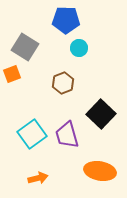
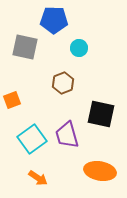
blue pentagon: moved 12 px left
gray square: rotated 20 degrees counterclockwise
orange square: moved 26 px down
black square: rotated 32 degrees counterclockwise
cyan square: moved 5 px down
orange arrow: rotated 48 degrees clockwise
